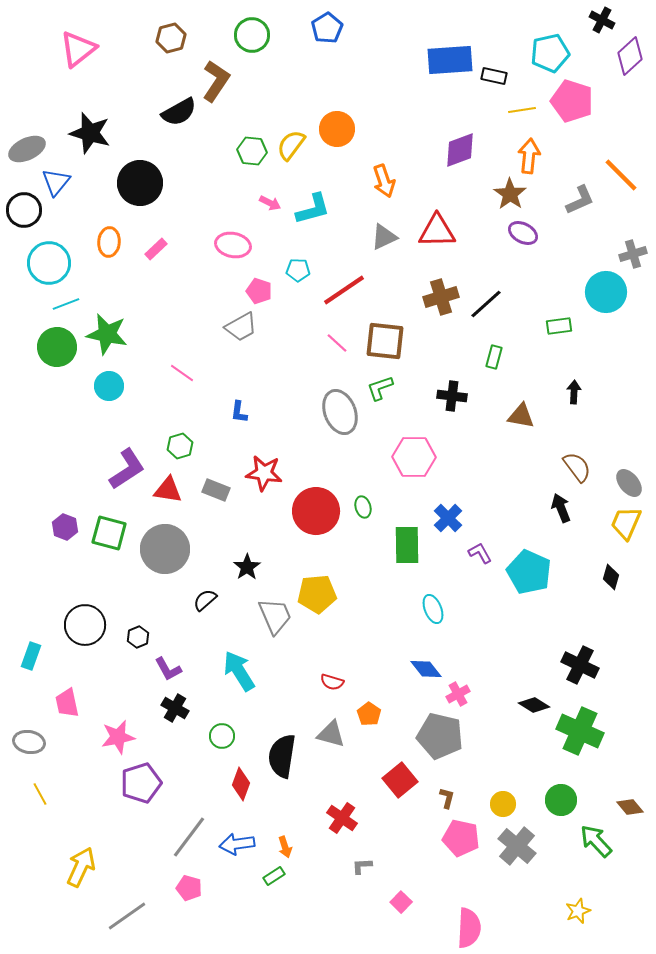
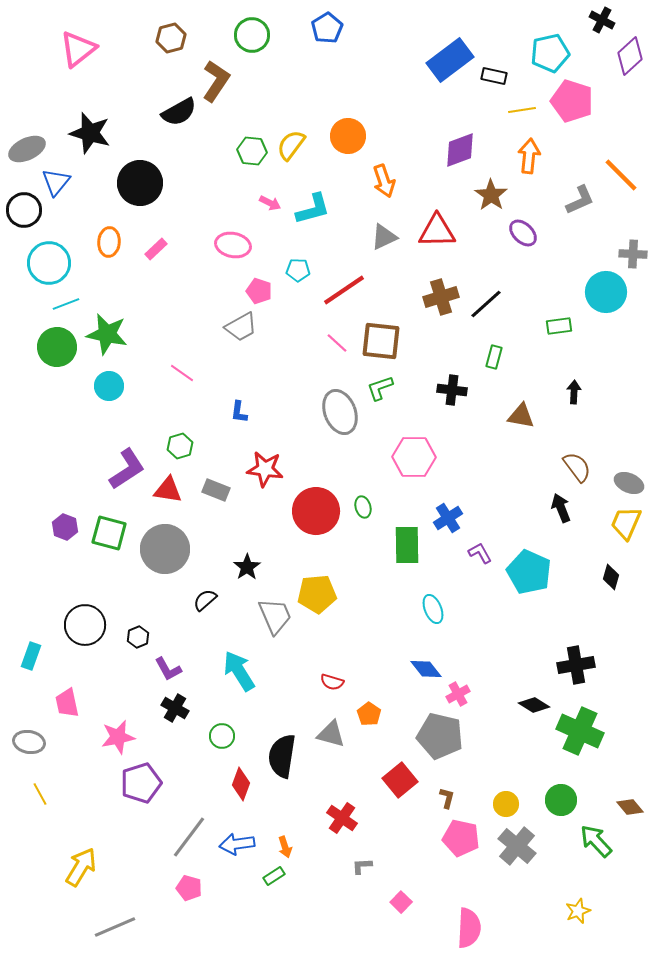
blue rectangle at (450, 60): rotated 33 degrees counterclockwise
orange circle at (337, 129): moved 11 px right, 7 px down
brown star at (510, 194): moved 19 px left, 1 px down
purple ellipse at (523, 233): rotated 16 degrees clockwise
gray cross at (633, 254): rotated 20 degrees clockwise
brown square at (385, 341): moved 4 px left
black cross at (452, 396): moved 6 px up
red star at (264, 473): moved 1 px right, 4 px up
gray ellipse at (629, 483): rotated 28 degrees counterclockwise
blue cross at (448, 518): rotated 12 degrees clockwise
black cross at (580, 665): moved 4 px left; rotated 36 degrees counterclockwise
yellow circle at (503, 804): moved 3 px right
yellow arrow at (81, 867): rotated 6 degrees clockwise
gray line at (127, 916): moved 12 px left, 11 px down; rotated 12 degrees clockwise
